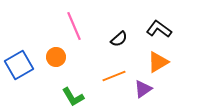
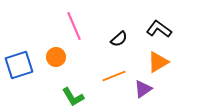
blue square: rotated 12 degrees clockwise
